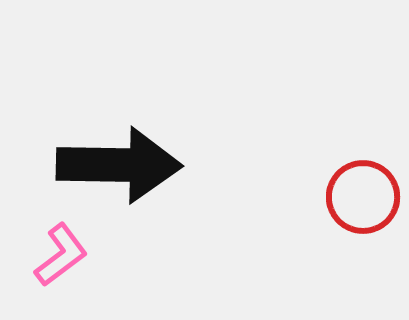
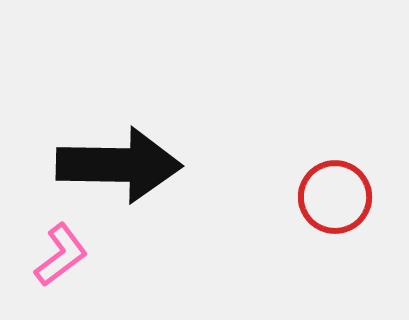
red circle: moved 28 px left
